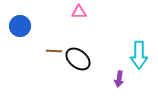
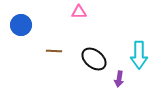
blue circle: moved 1 px right, 1 px up
black ellipse: moved 16 px right
